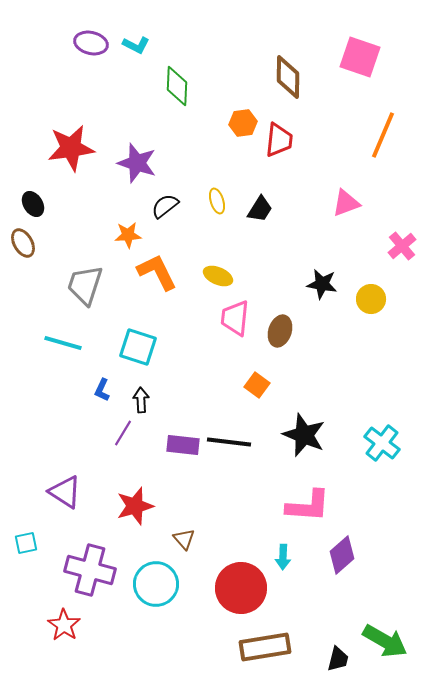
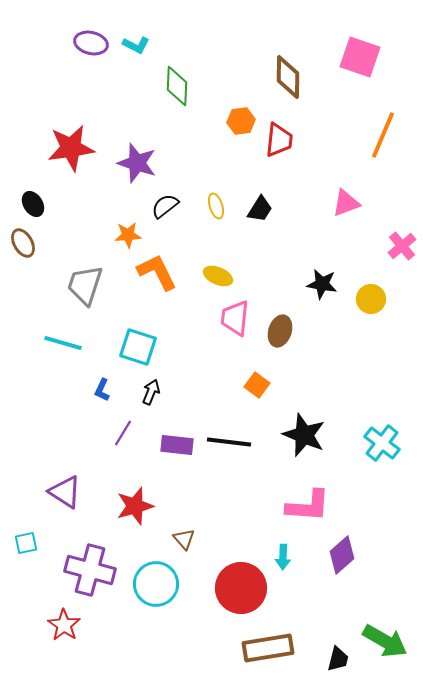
orange hexagon at (243, 123): moved 2 px left, 2 px up
yellow ellipse at (217, 201): moved 1 px left, 5 px down
black arrow at (141, 400): moved 10 px right, 8 px up; rotated 25 degrees clockwise
purple rectangle at (183, 445): moved 6 px left
brown rectangle at (265, 647): moved 3 px right, 1 px down
